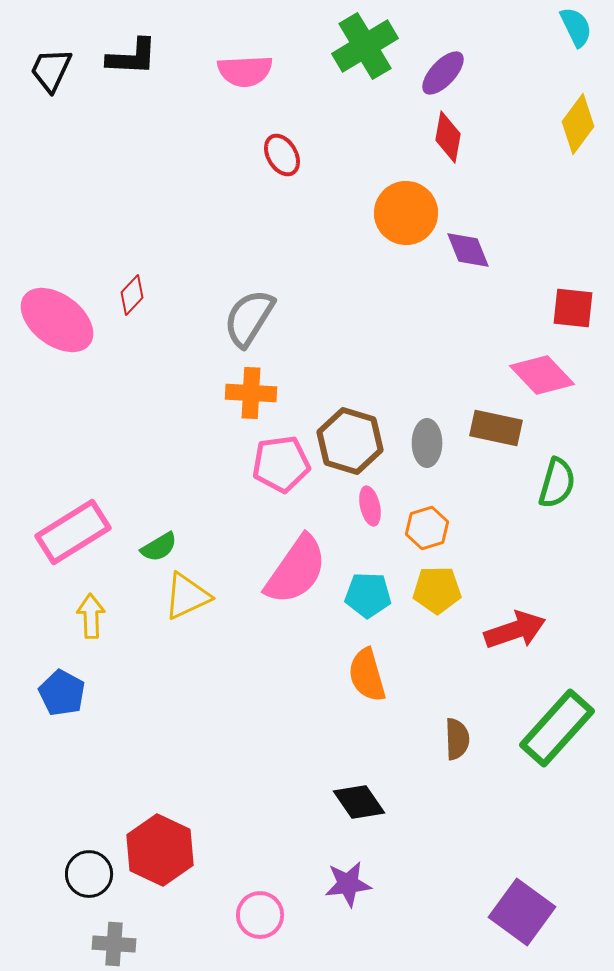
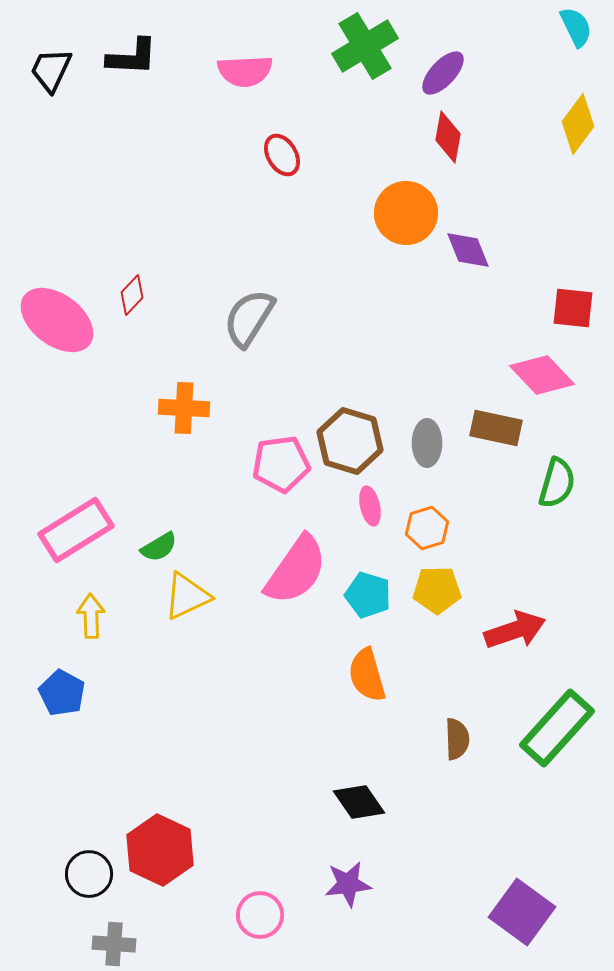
orange cross at (251, 393): moved 67 px left, 15 px down
pink rectangle at (73, 532): moved 3 px right, 2 px up
cyan pentagon at (368, 595): rotated 15 degrees clockwise
